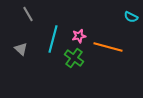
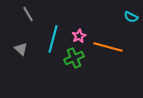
pink star: rotated 16 degrees counterclockwise
green cross: rotated 30 degrees clockwise
